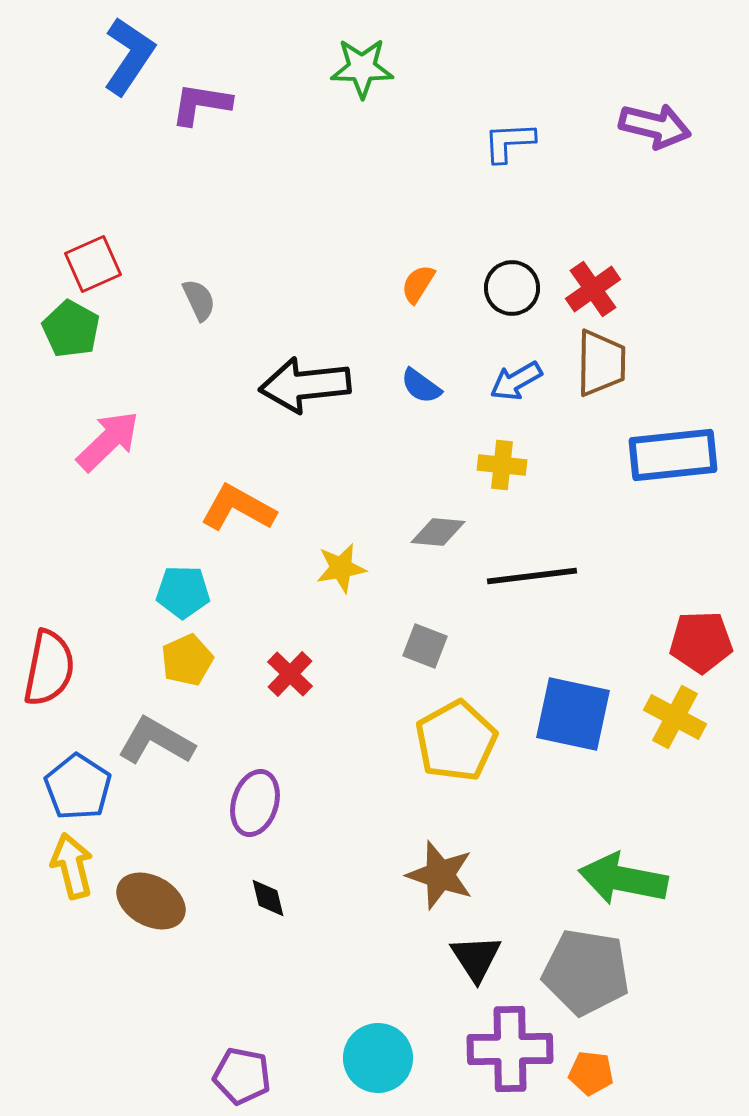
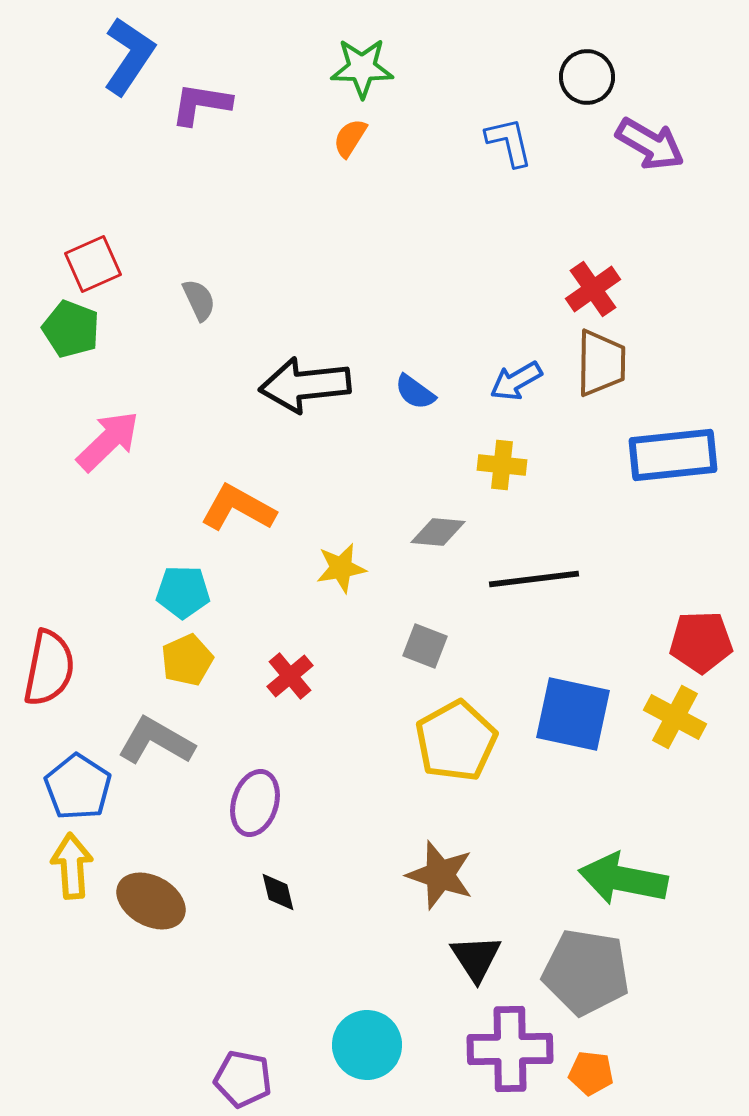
purple arrow at (655, 126): moved 5 px left, 18 px down; rotated 16 degrees clockwise
blue L-shape at (509, 142): rotated 80 degrees clockwise
orange semicircle at (418, 284): moved 68 px left, 146 px up
black circle at (512, 288): moved 75 px right, 211 px up
green pentagon at (71, 329): rotated 8 degrees counterclockwise
blue semicircle at (421, 386): moved 6 px left, 6 px down
black line at (532, 576): moved 2 px right, 3 px down
red cross at (290, 674): moved 2 px down; rotated 6 degrees clockwise
yellow arrow at (72, 866): rotated 10 degrees clockwise
black diamond at (268, 898): moved 10 px right, 6 px up
cyan circle at (378, 1058): moved 11 px left, 13 px up
purple pentagon at (242, 1076): moved 1 px right, 3 px down
